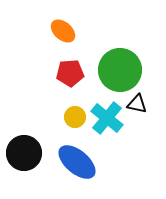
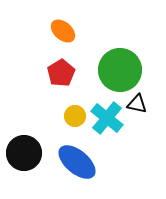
red pentagon: moved 9 px left; rotated 28 degrees counterclockwise
yellow circle: moved 1 px up
